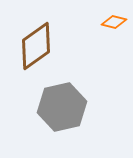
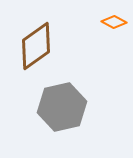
orange diamond: rotated 15 degrees clockwise
